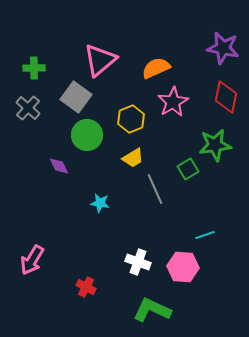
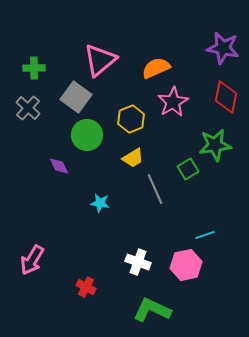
pink hexagon: moved 3 px right, 2 px up; rotated 16 degrees counterclockwise
